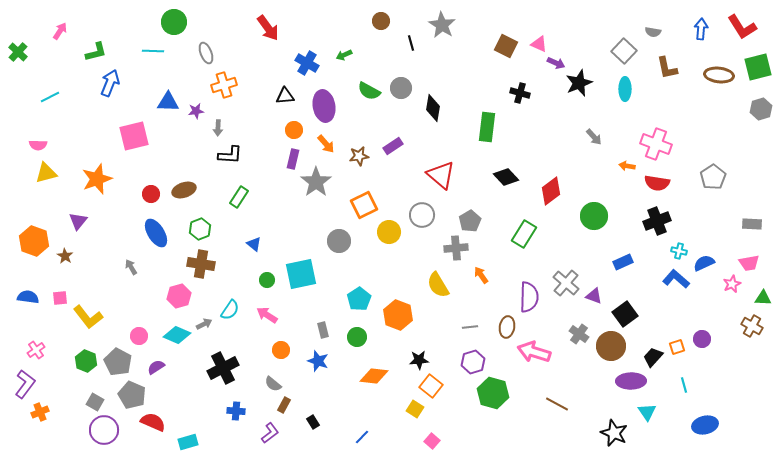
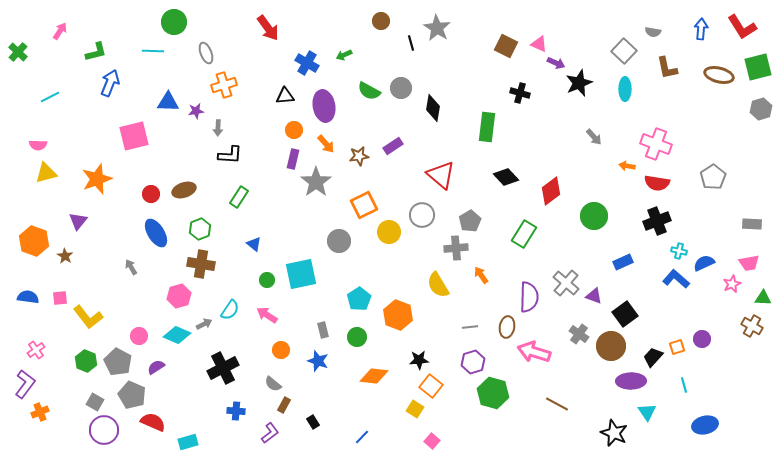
gray star at (442, 25): moved 5 px left, 3 px down
brown ellipse at (719, 75): rotated 8 degrees clockwise
